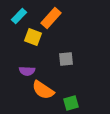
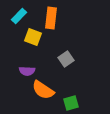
orange rectangle: rotated 35 degrees counterclockwise
gray square: rotated 28 degrees counterclockwise
